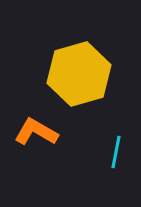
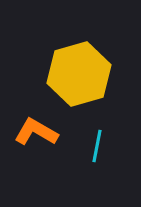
cyan line: moved 19 px left, 6 px up
